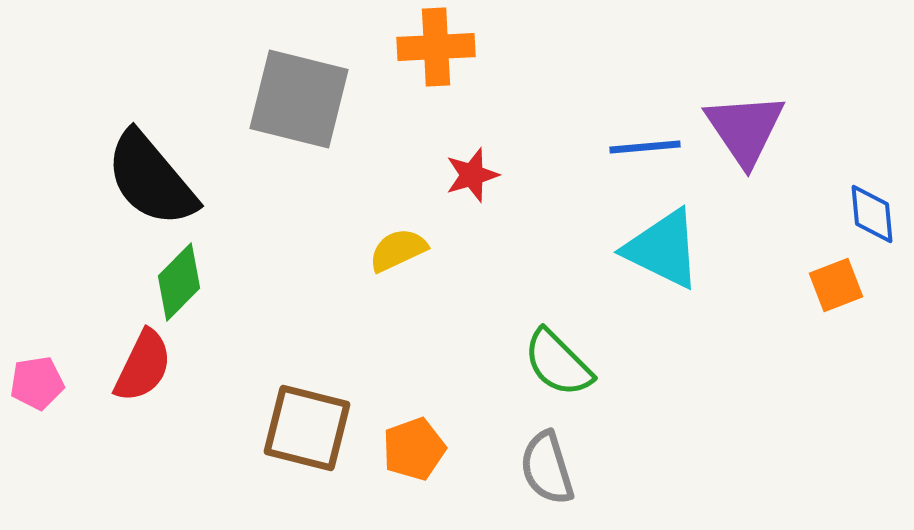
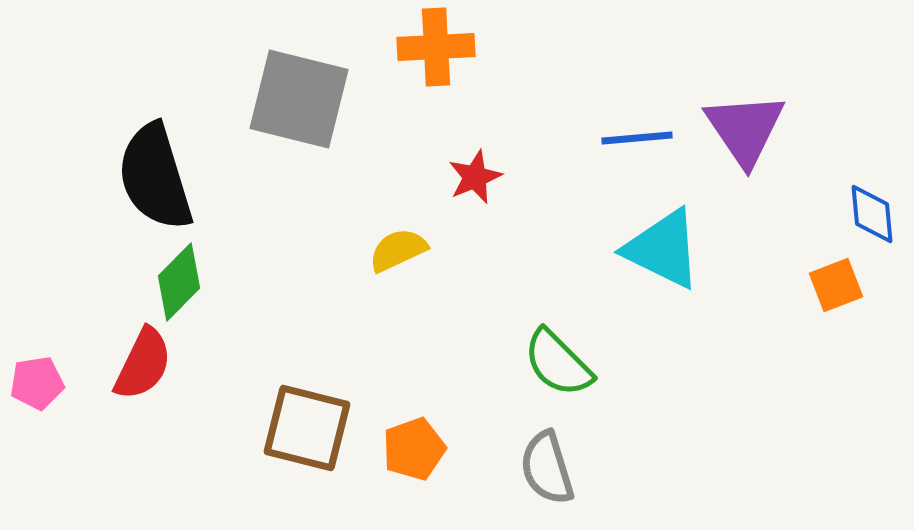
blue line: moved 8 px left, 9 px up
red star: moved 3 px right, 2 px down; rotated 6 degrees counterclockwise
black semicircle: moved 4 px right, 2 px up; rotated 23 degrees clockwise
red semicircle: moved 2 px up
